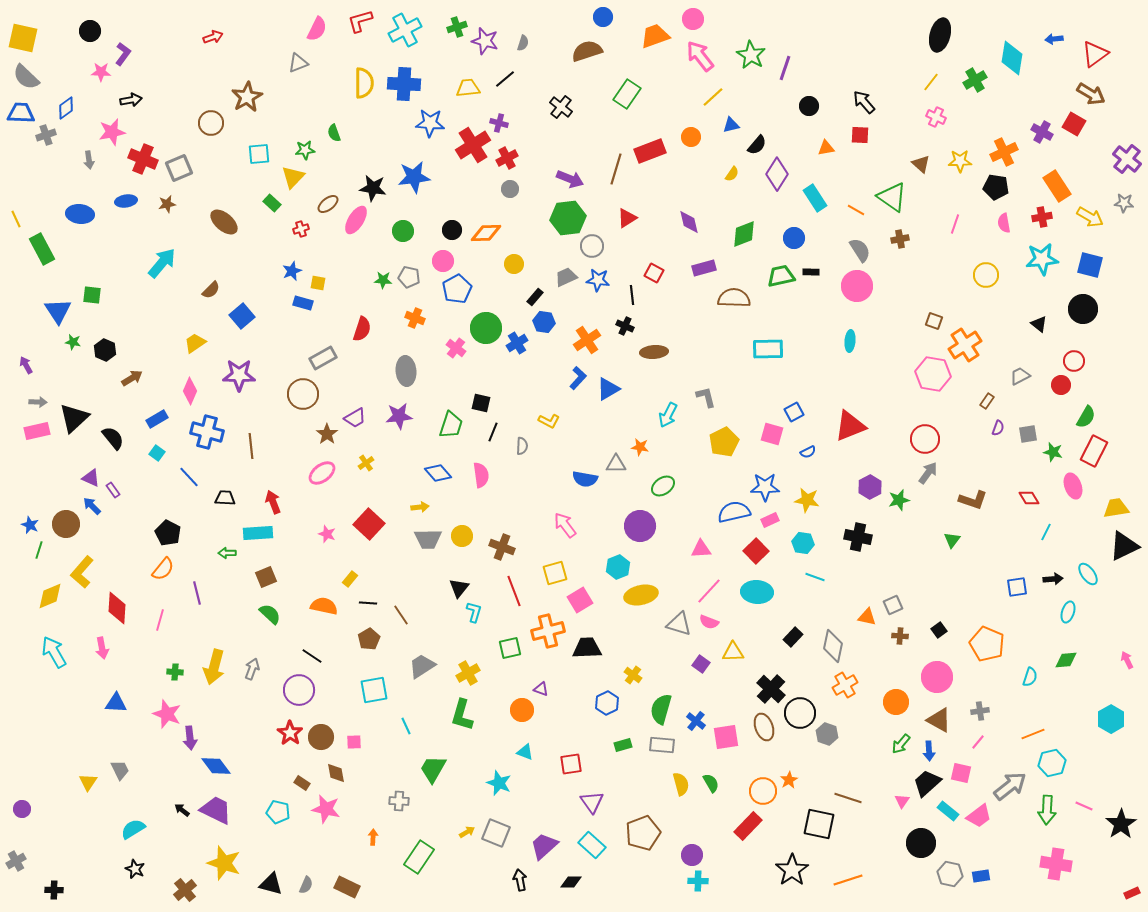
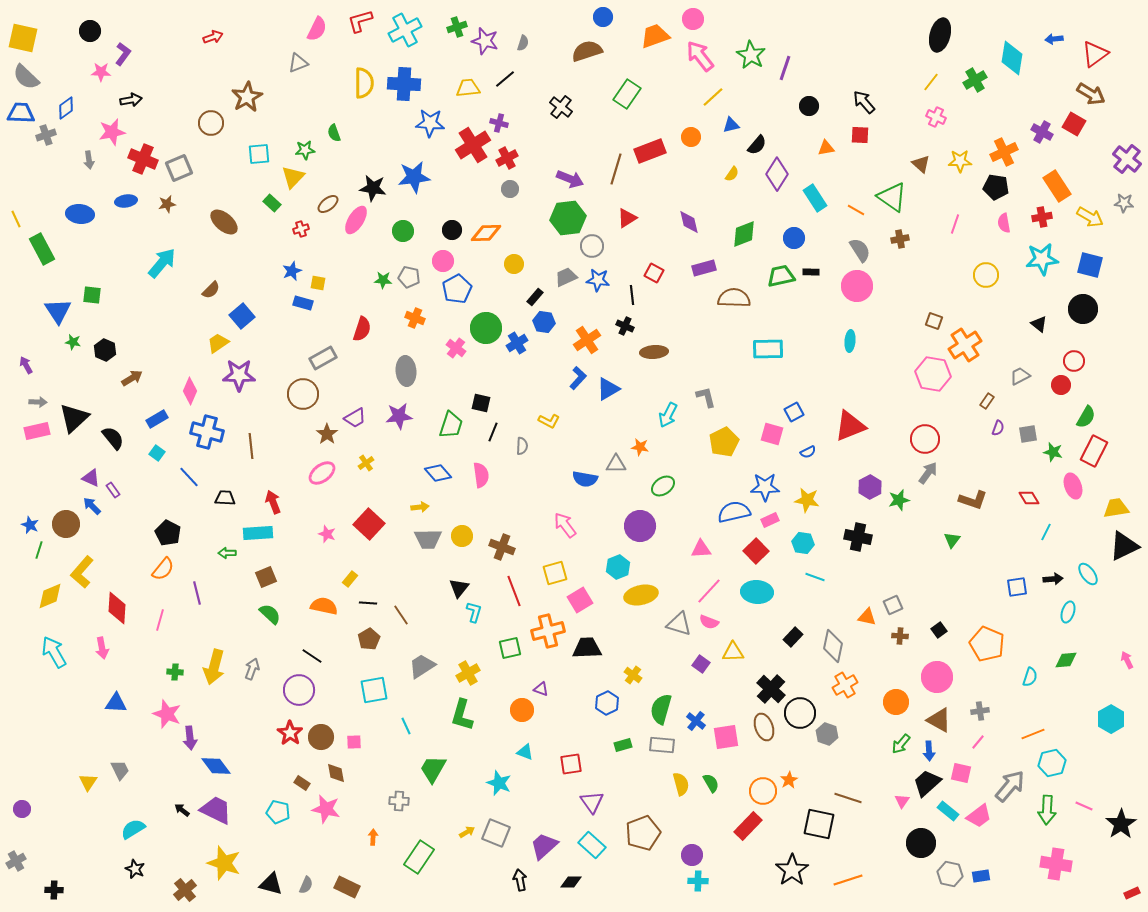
yellow trapezoid at (195, 343): moved 23 px right
gray arrow at (1010, 786): rotated 12 degrees counterclockwise
